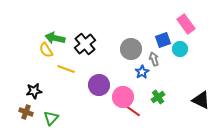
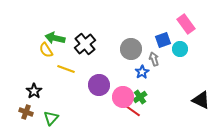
black star: rotated 28 degrees counterclockwise
green cross: moved 18 px left
